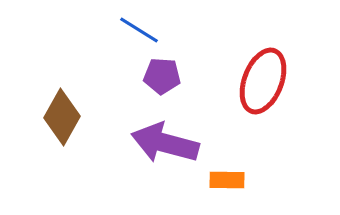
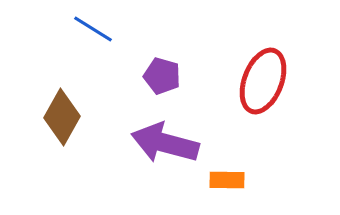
blue line: moved 46 px left, 1 px up
purple pentagon: rotated 12 degrees clockwise
